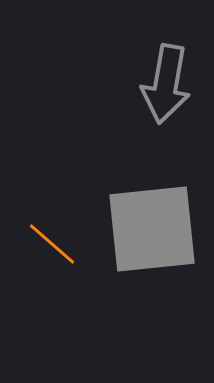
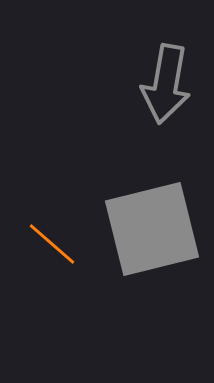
gray square: rotated 8 degrees counterclockwise
